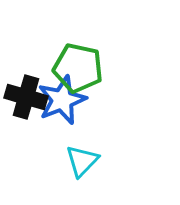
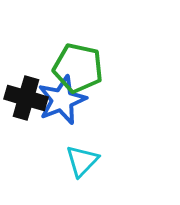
black cross: moved 1 px down
